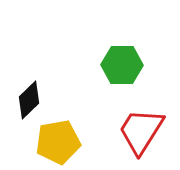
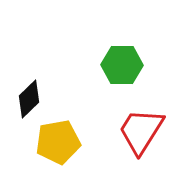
black diamond: moved 1 px up
